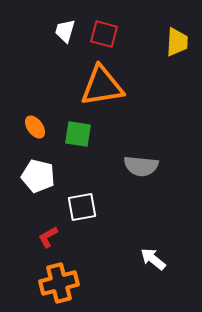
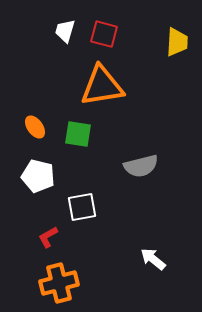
gray semicircle: rotated 20 degrees counterclockwise
